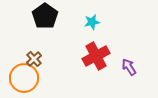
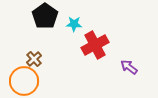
cyan star: moved 18 px left, 2 px down; rotated 14 degrees clockwise
red cross: moved 1 px left, 11 px up
purple arrow: rotated 18 degrees counterclockwise
orange circle: moved 3 px down
